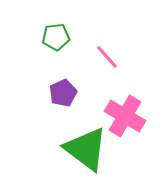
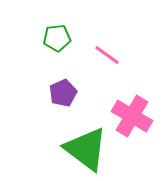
green pentagon: moved 1 px right, 1 px down
pink line: moved 2 px up; rotated 12 degrees counterclockwise
pink cross: moved 7 px right
